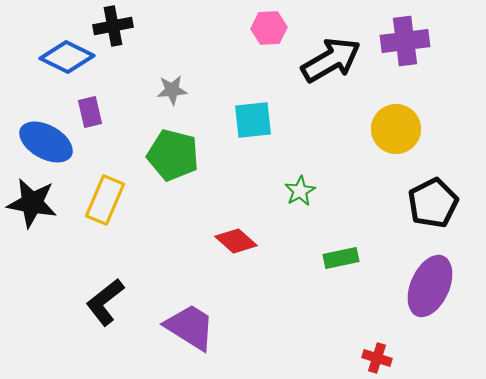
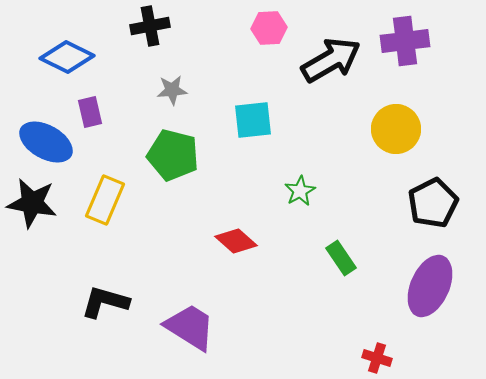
black cross: moved 37 px right
green rectangle: rotated 68 degrees clockwise
black L-shape: rotated 54 degrees clockwise
